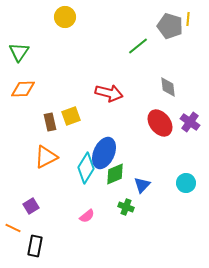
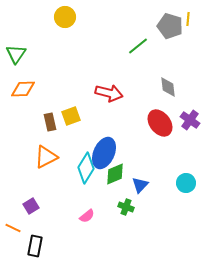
green triangle: moved 3 px left, 2 px down
purple cross: moved 2 px up
blue triangle: moved 2 px left
